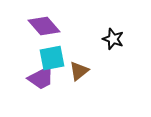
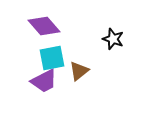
purple trapezoid: moved 3 px right, 3 px down
